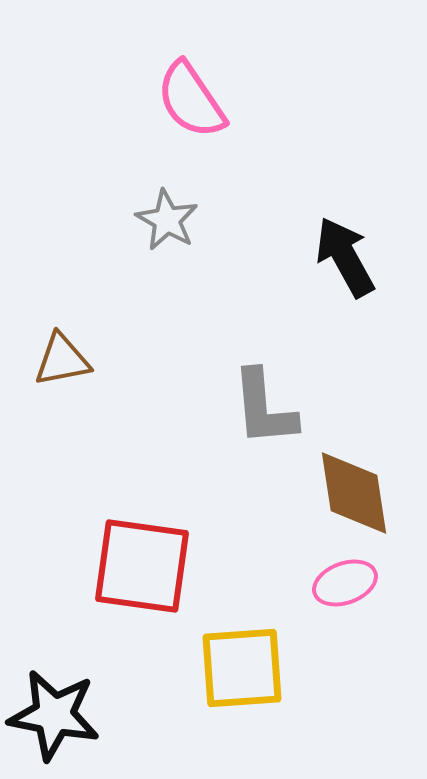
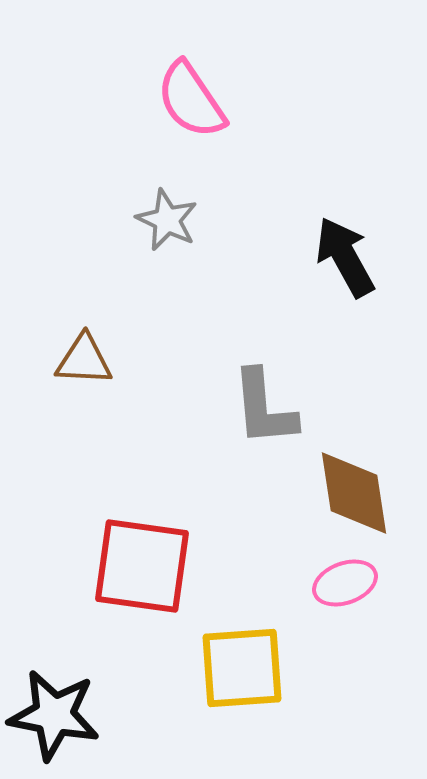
gray star: rotated 4 degrees counterclockwise
brown triangle: moved 22 px right; rotated 14 degrees clockwise
